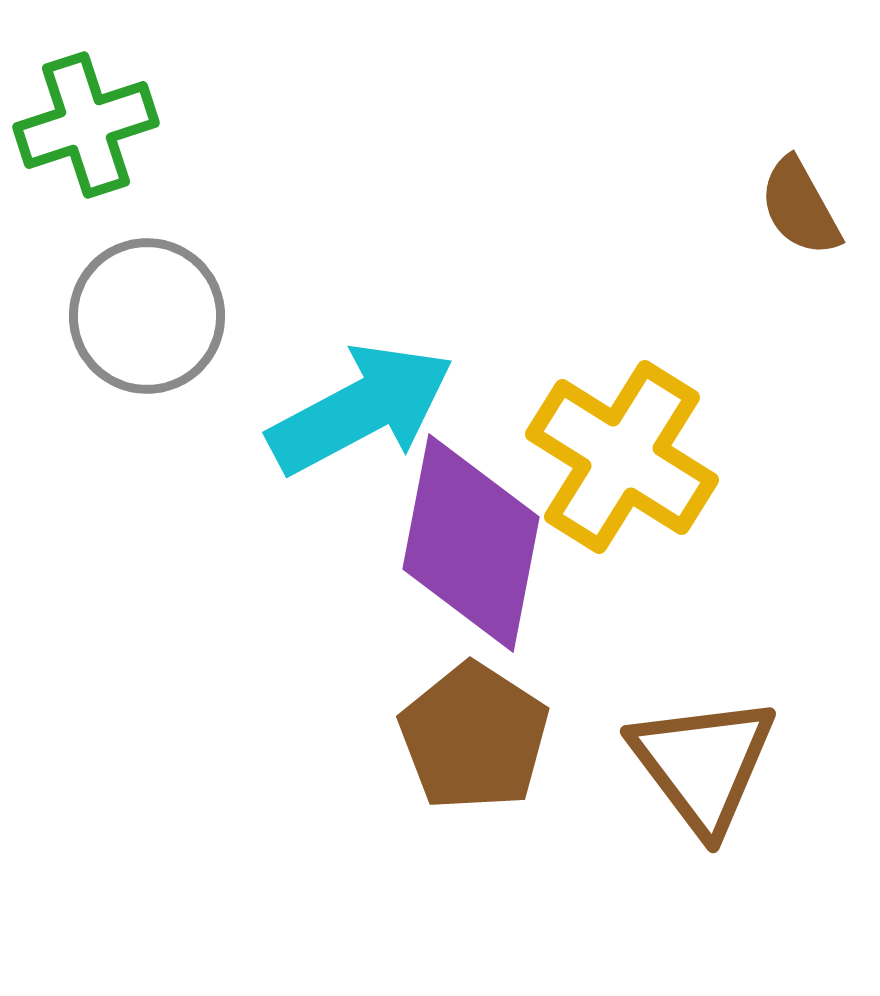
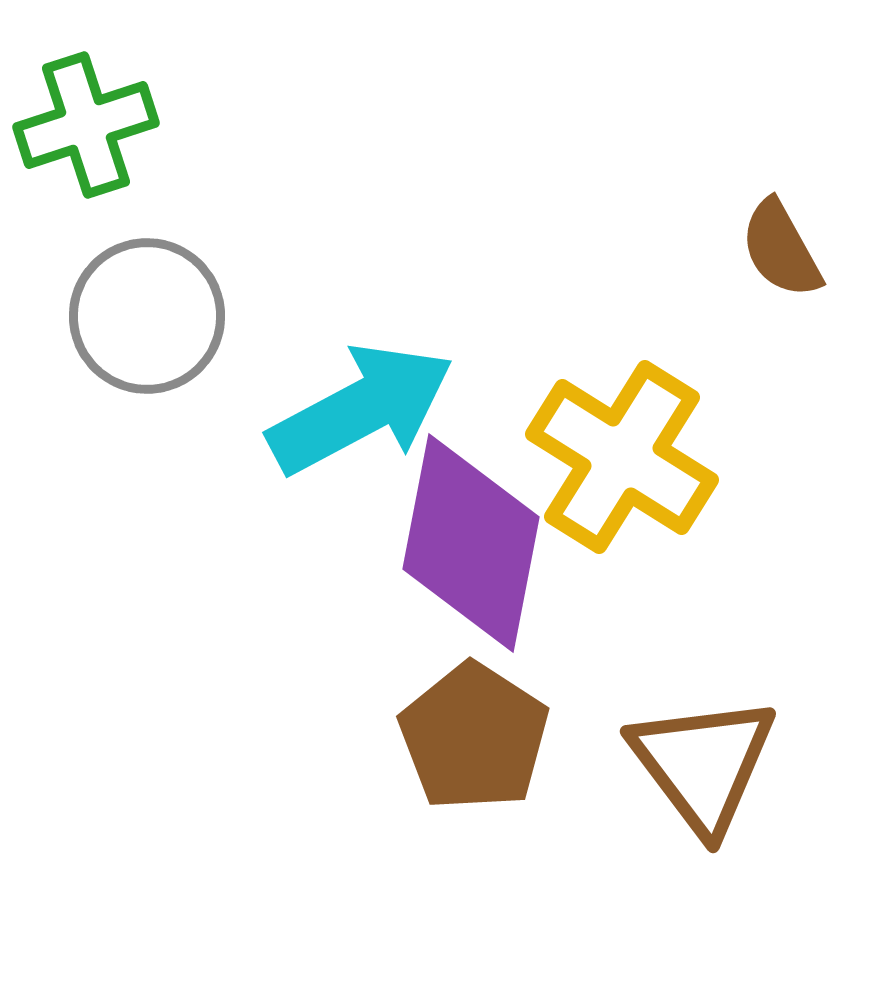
brown semicircle: moved 19 px left, 42 px down
